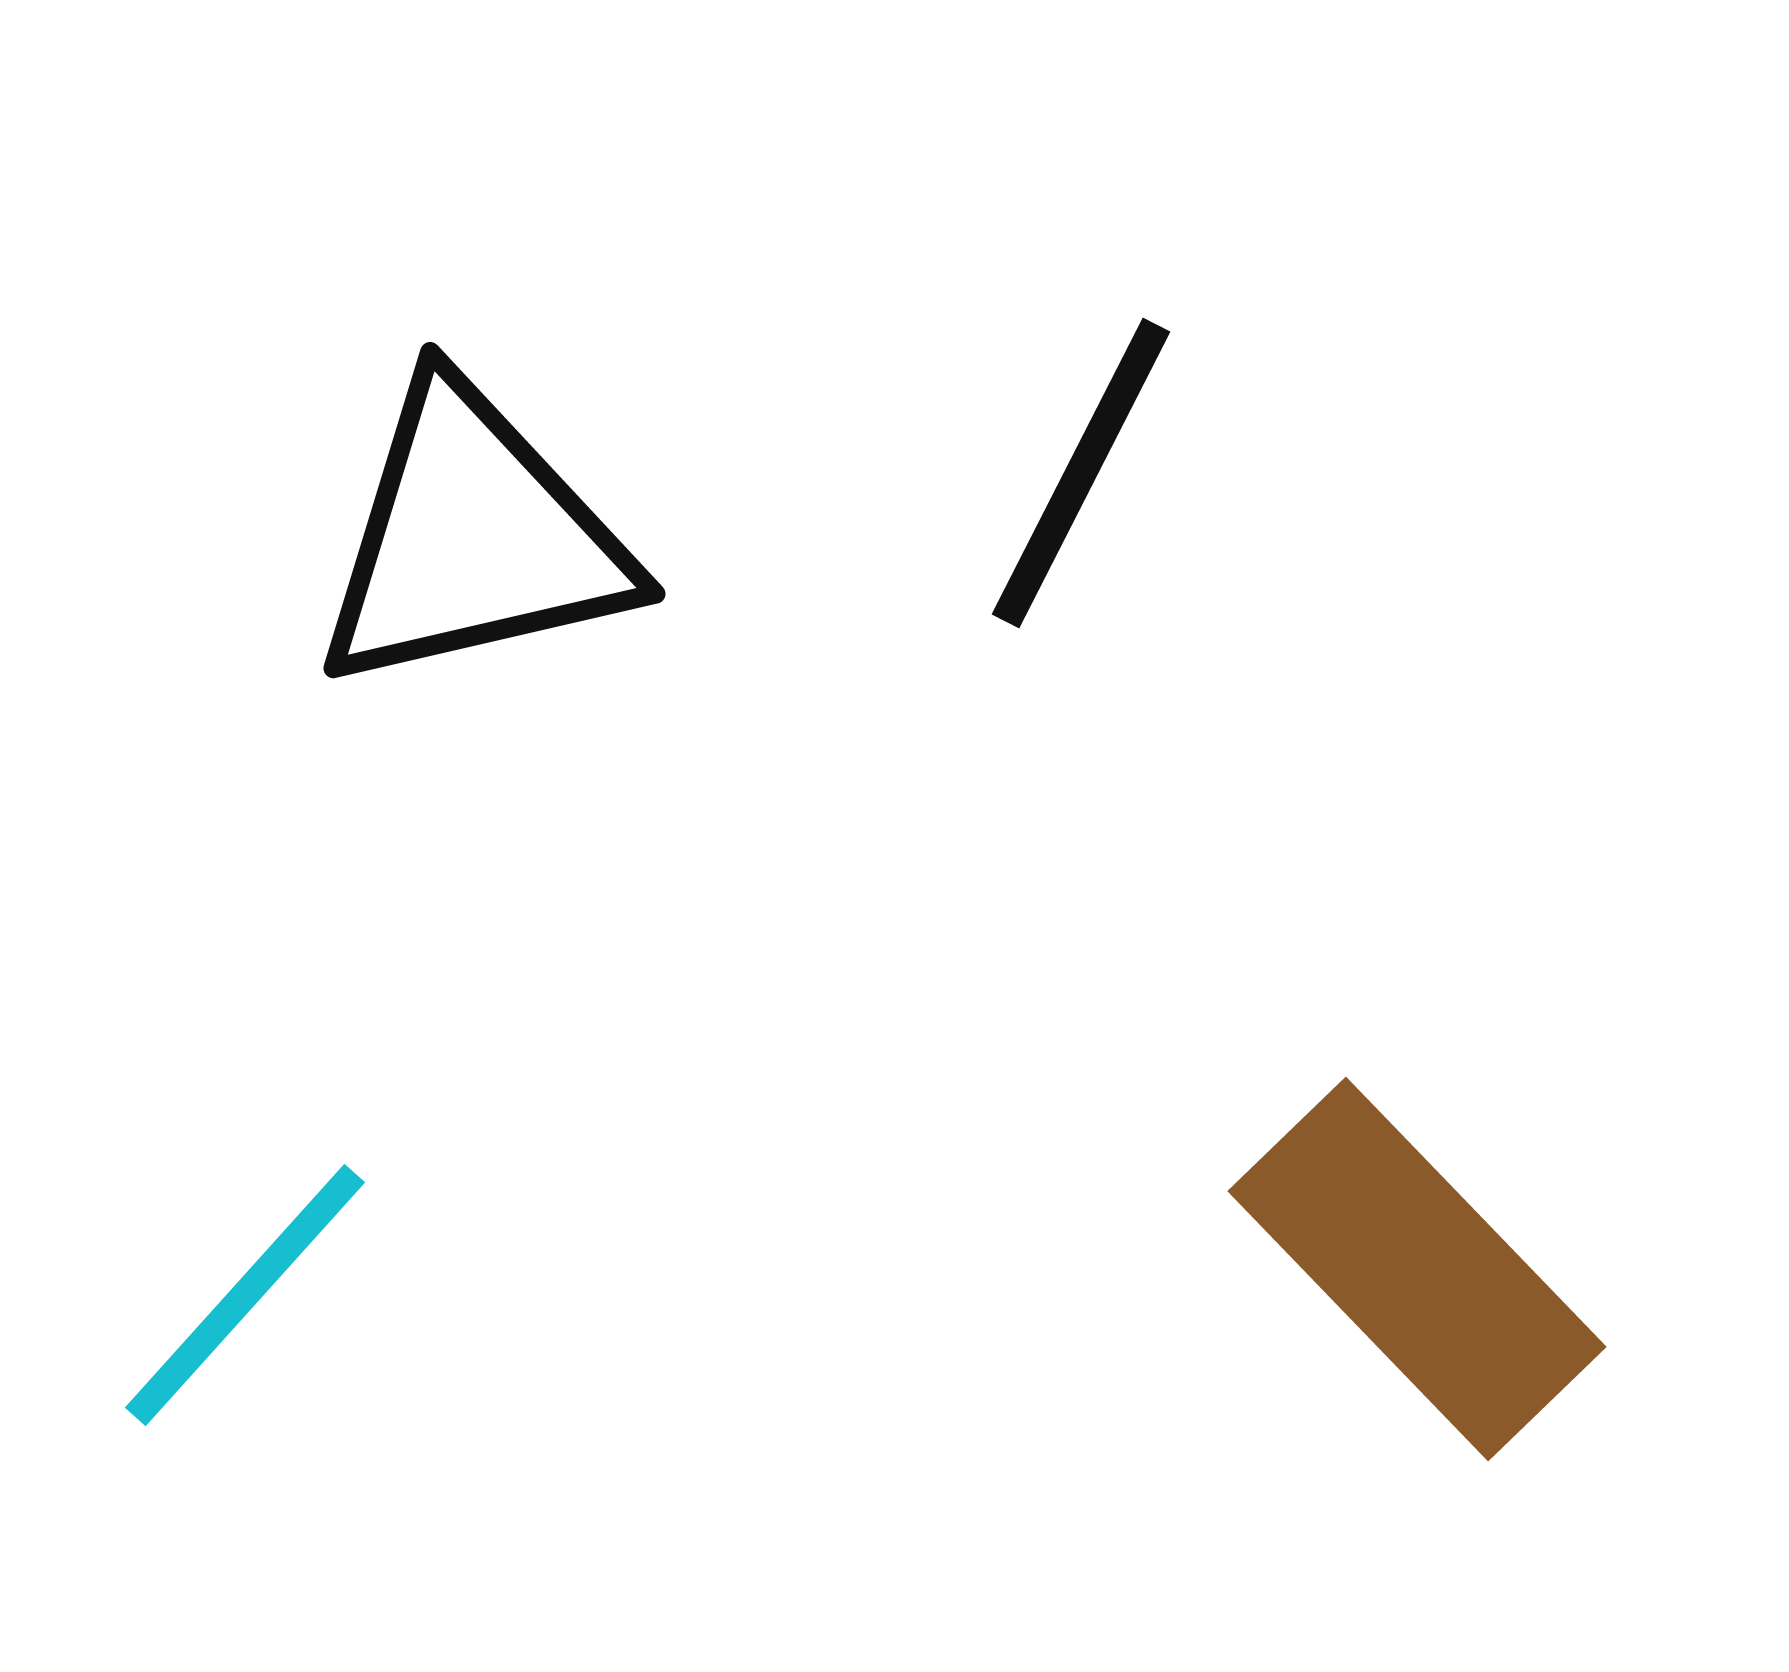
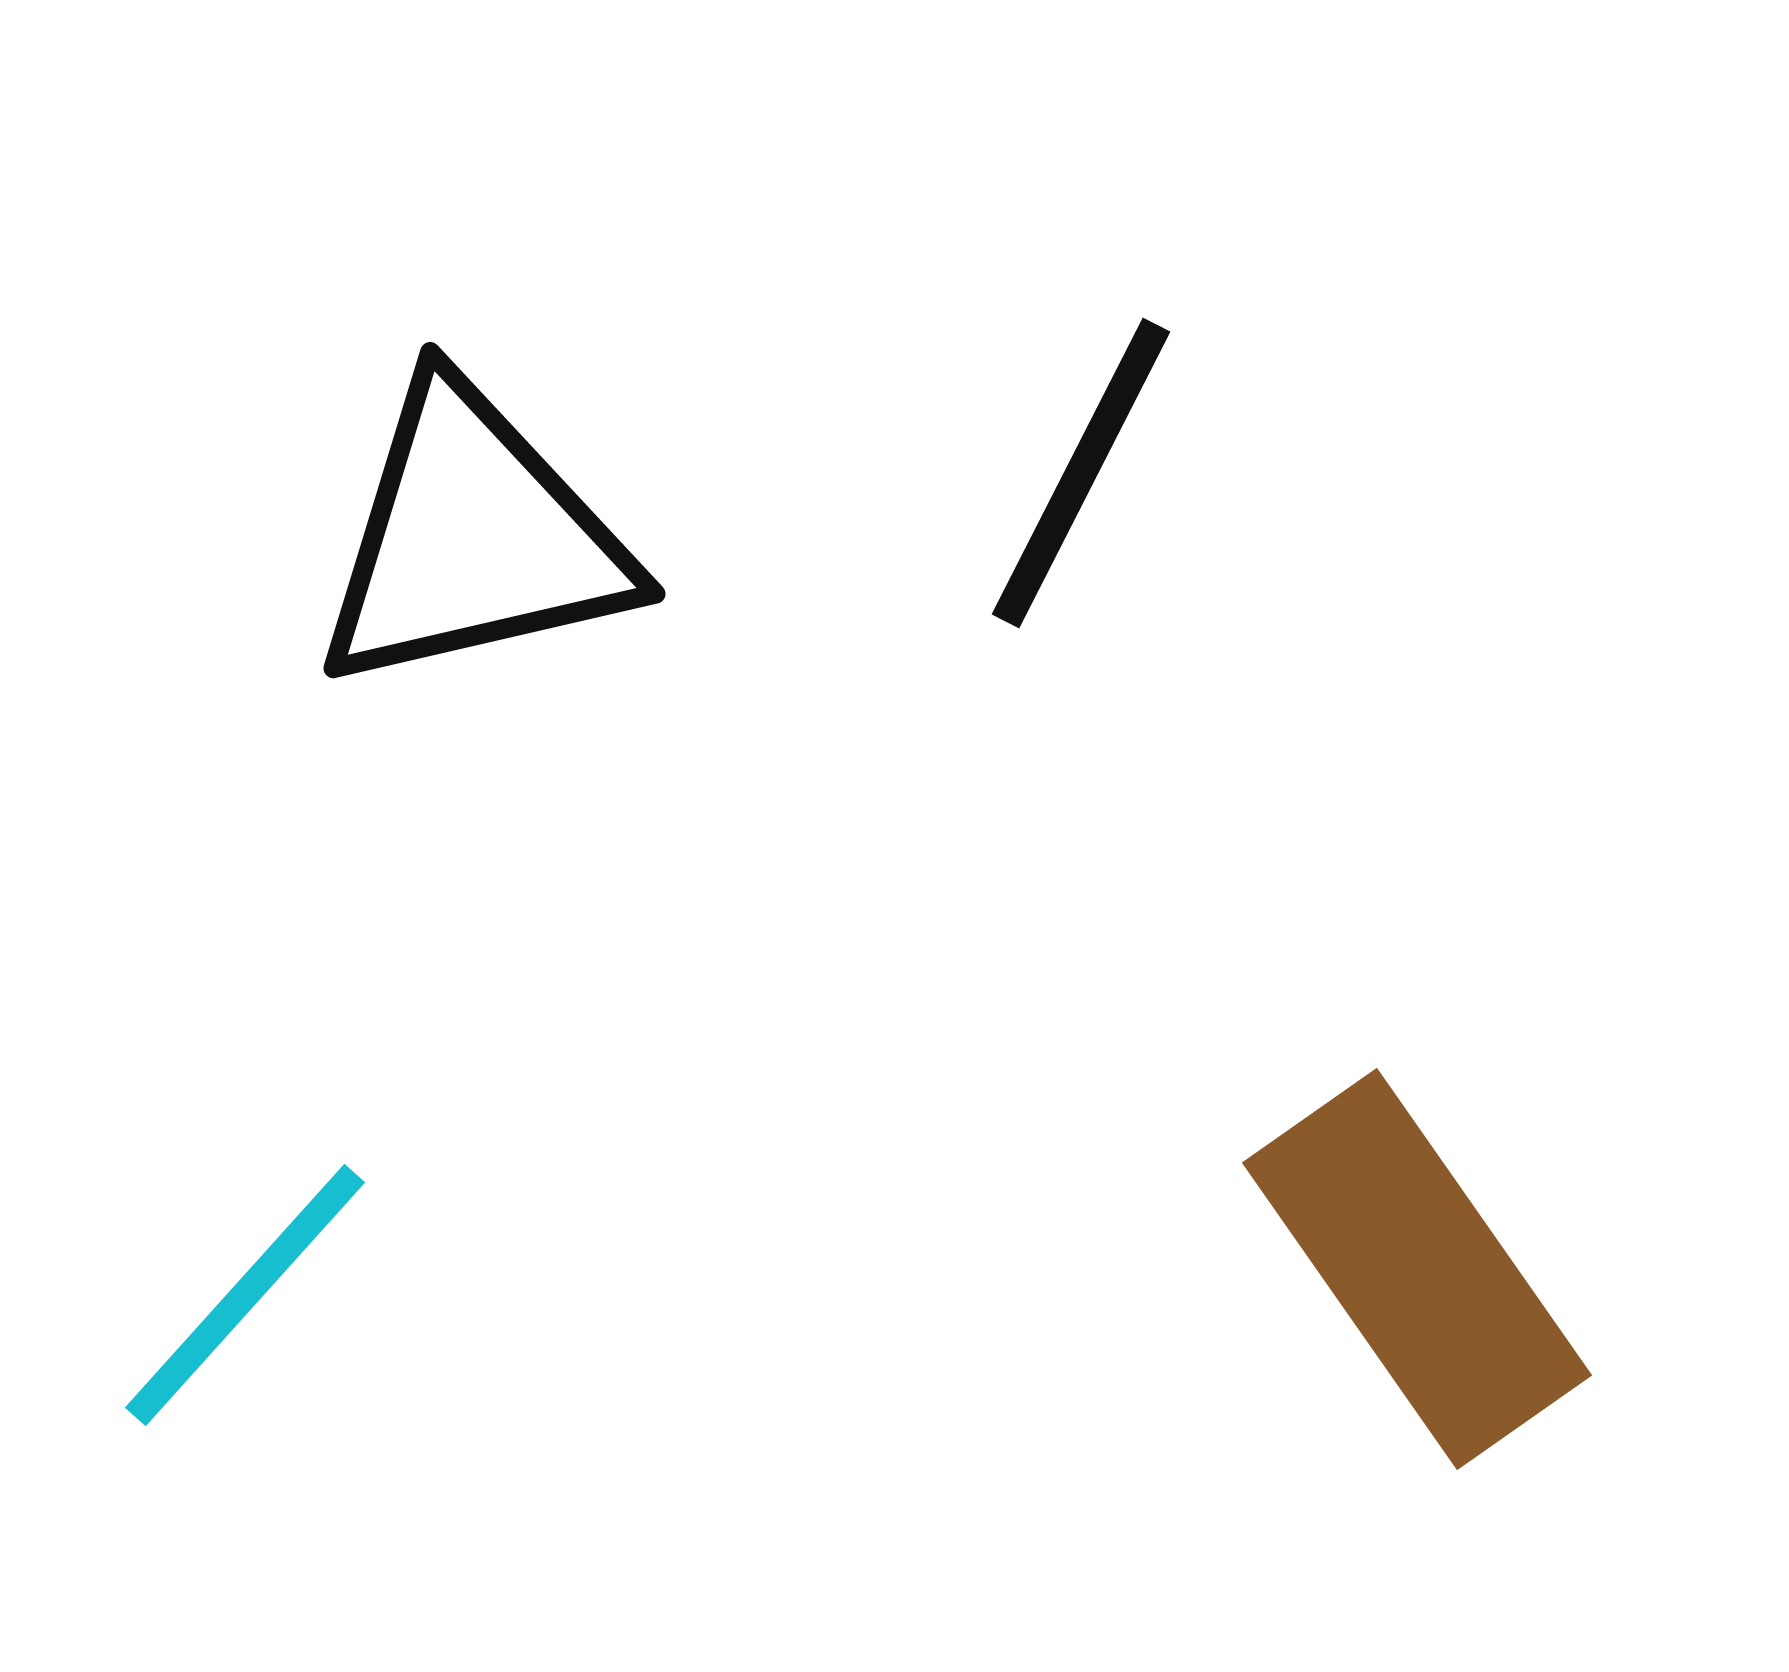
brown rectangle: rotated 9 degrees clockwise
